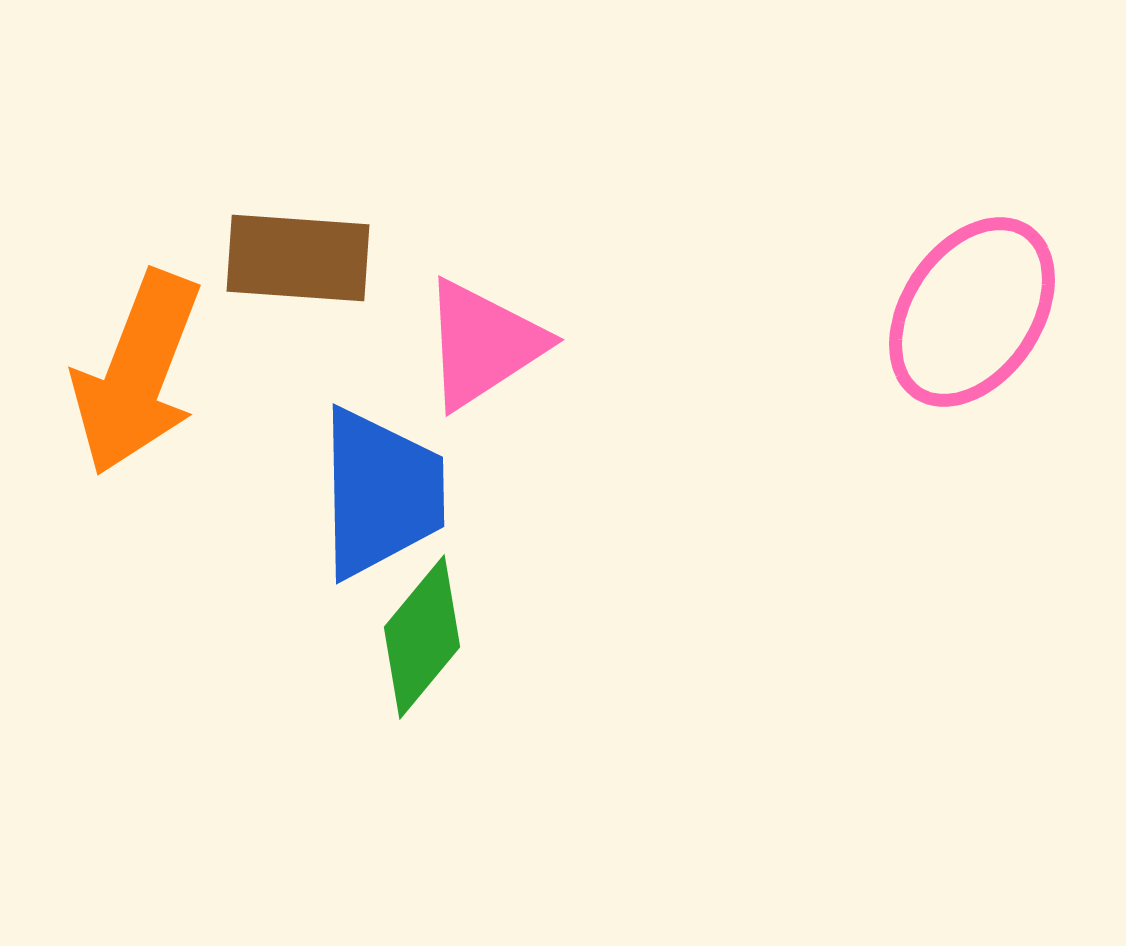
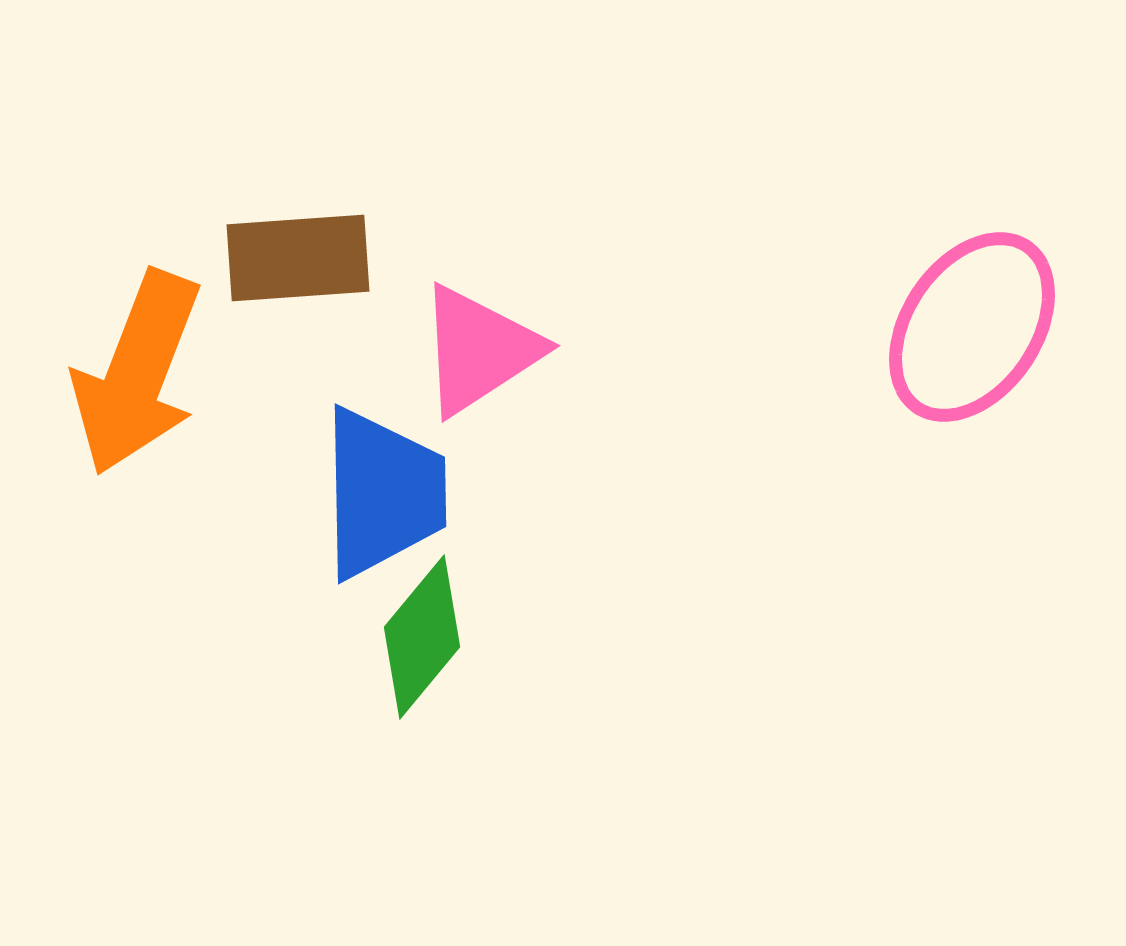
brown rectangle: rotated 8 degrees counterclockwise
pink ellipse: moved 15 px down
pink triangle: moved 4 px left, 6 px down
blue trapezoid: moved 2 px right
